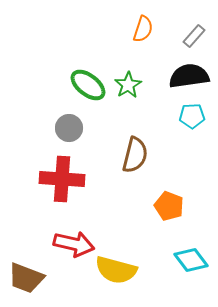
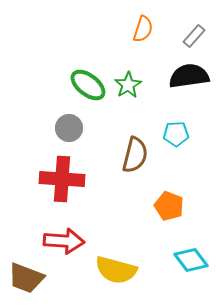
cyan pentagon: moved 16 px left, 18 px down
red arrow: moved 10 px left, 3 px up; rotated 9 degrees counterclockwise
